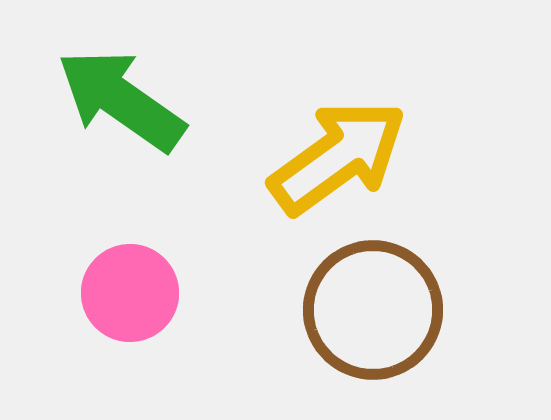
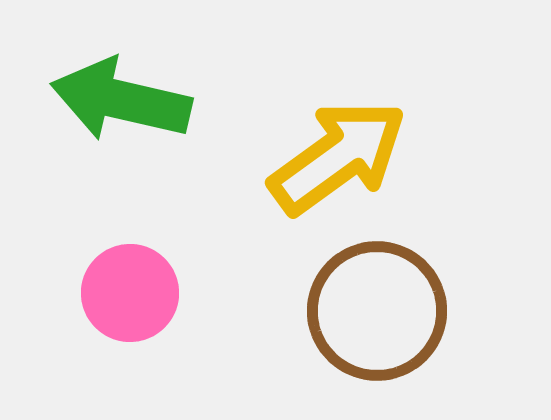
green arrow: rotated 22 degrees counterclockwise
brown circle: moved 4 px right, 1 px down
